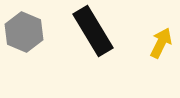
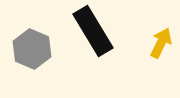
gray hexagon: moved 8 px right, 17 px down
